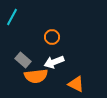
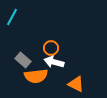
orange circle: moved 1 px left, 11 px down
white arrow: rotated 36 degrees clockwise
